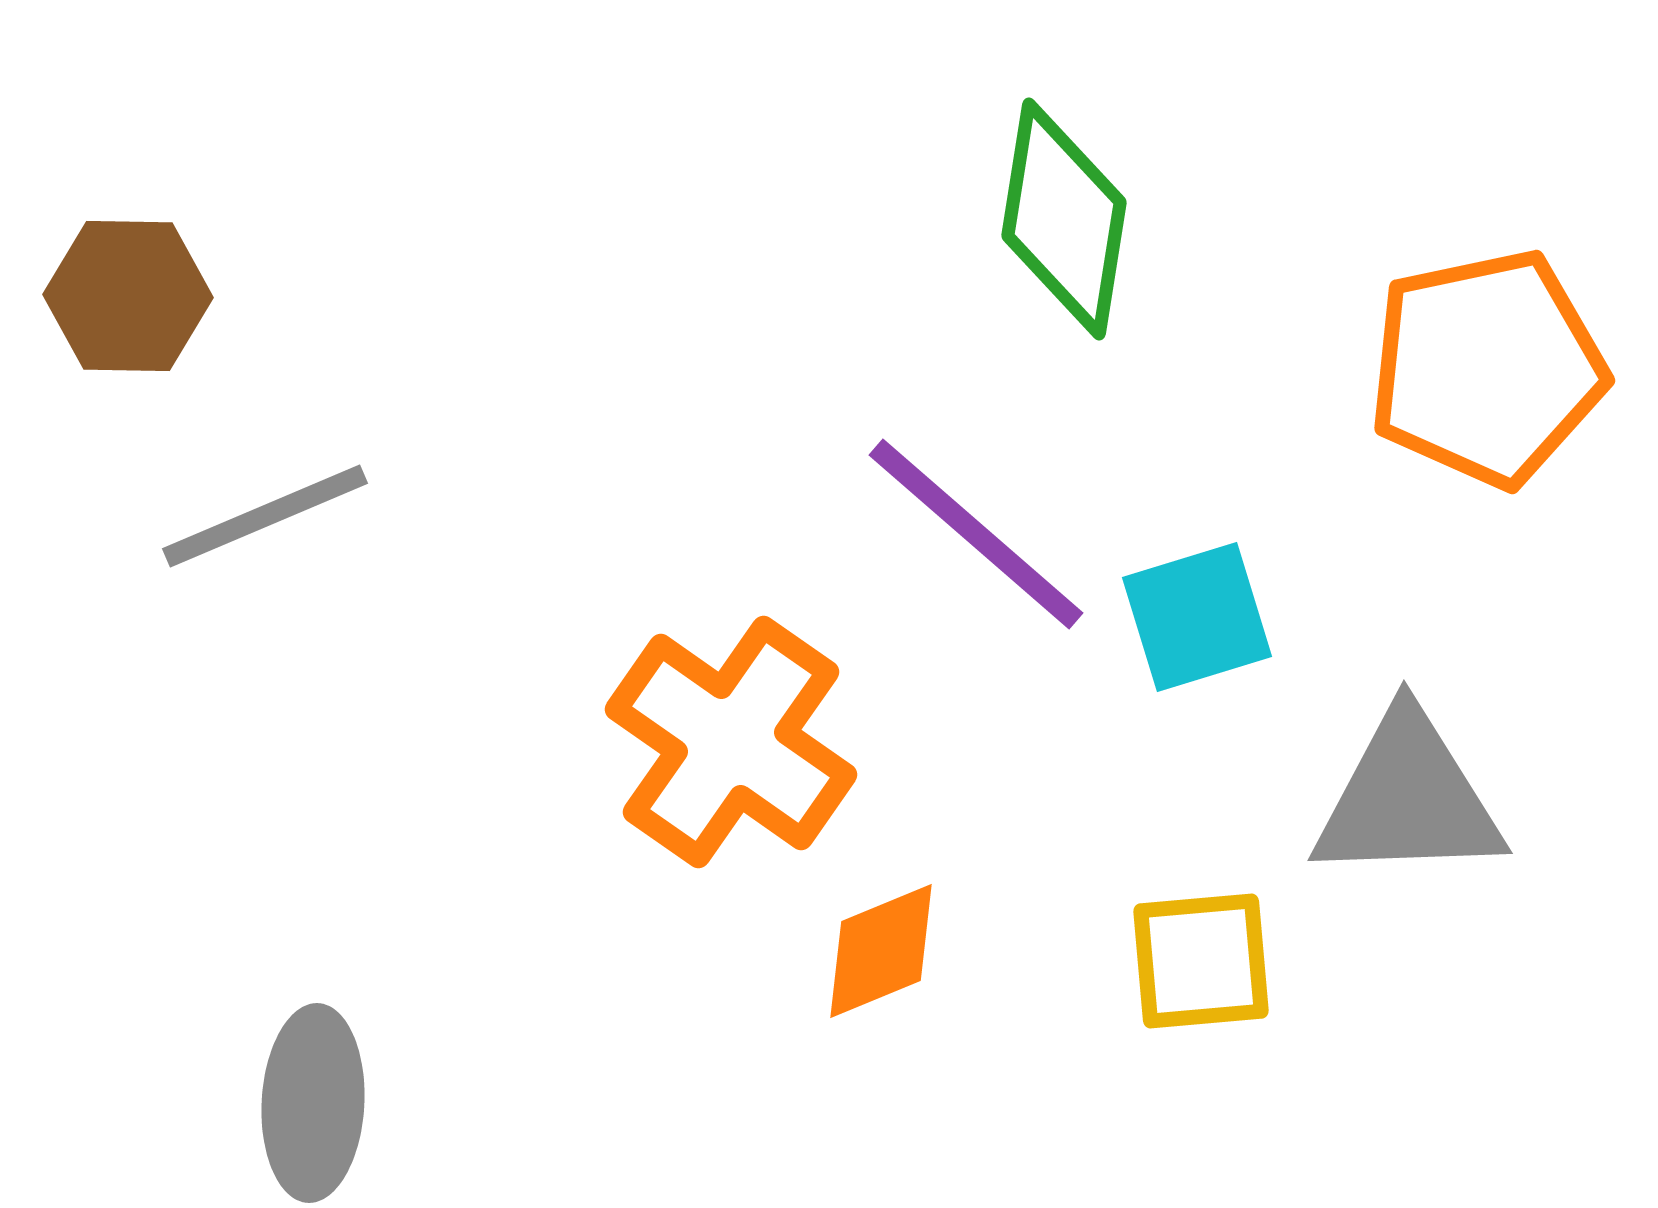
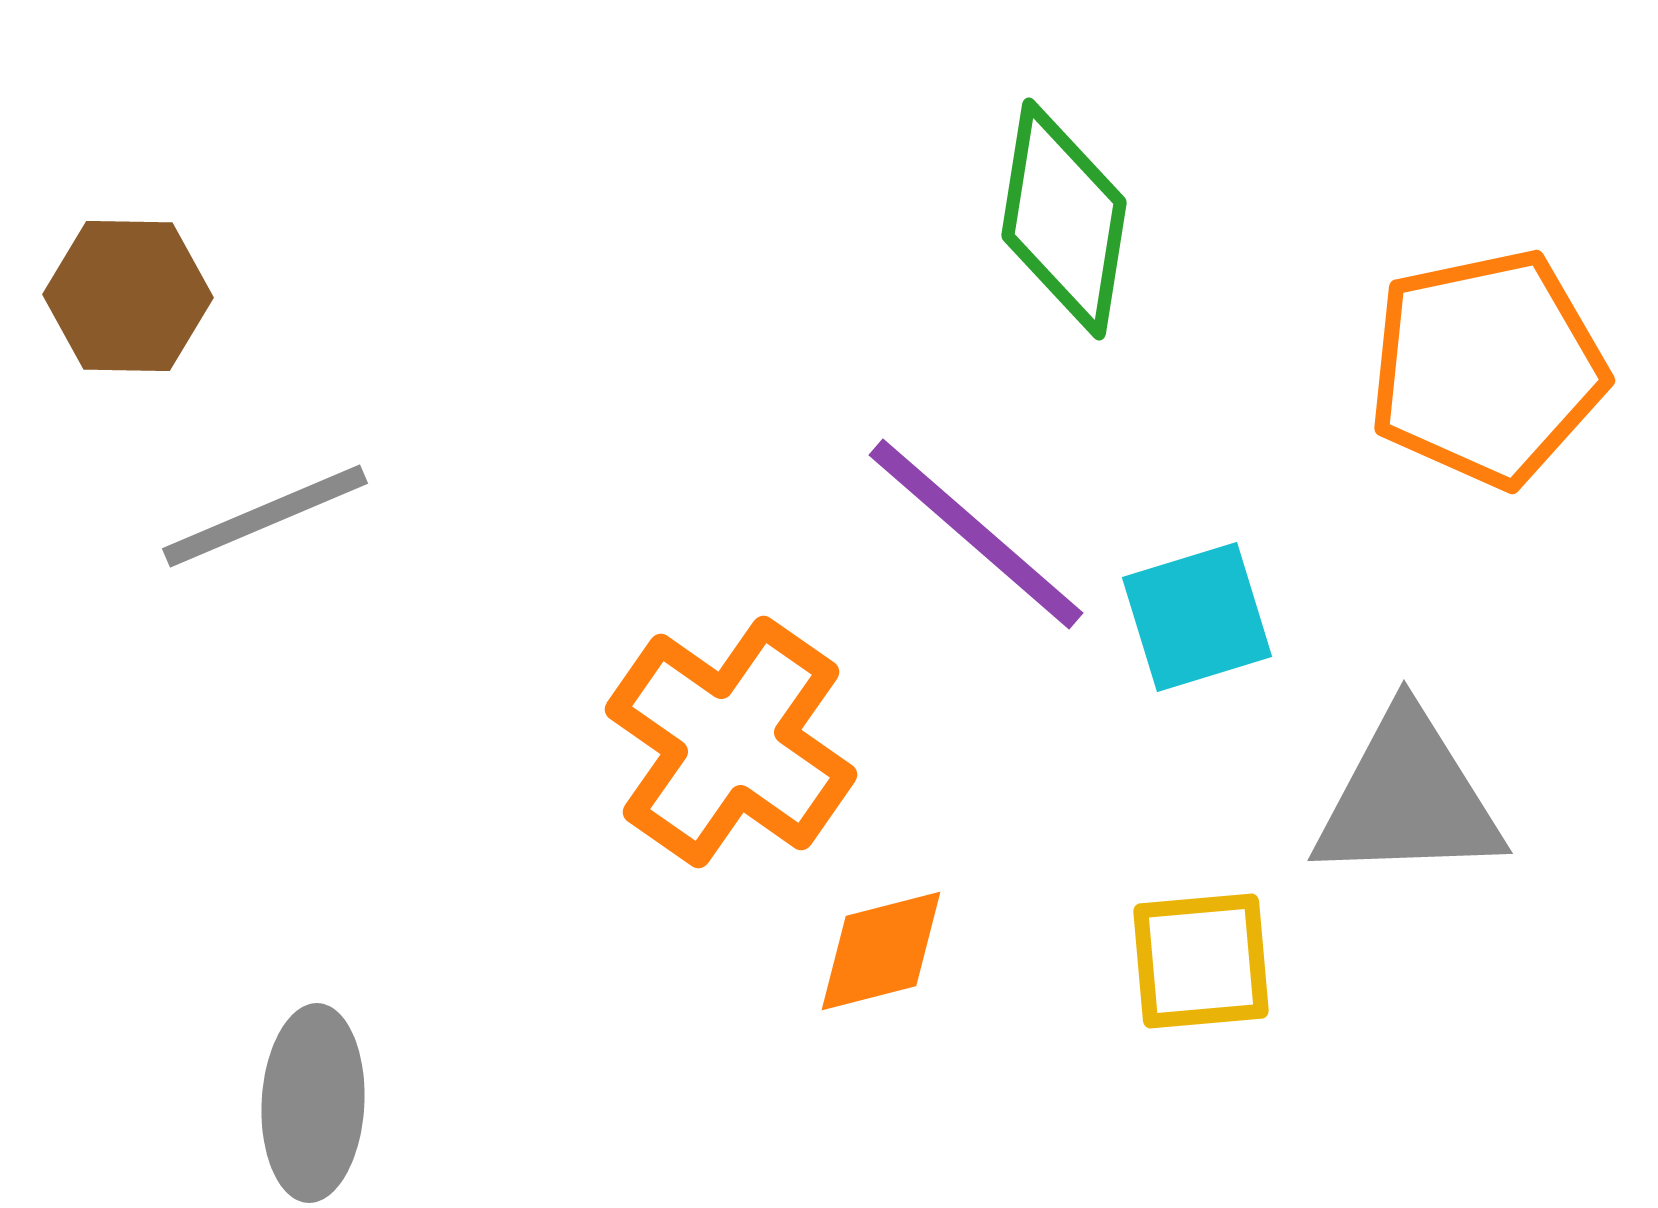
orange diamond: rotated 8 degrees clockwise
